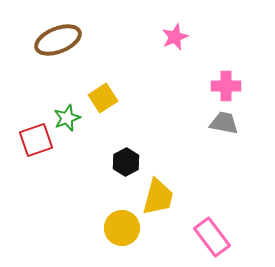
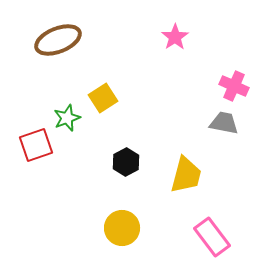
pink star: rotated 12 degrees counterclockwise
pink cross: moved 8 px right; rotated 24 degrees clockwise
red square: moved 5 px down
yellow trapezoid: moved 28 px right, 22 px up
